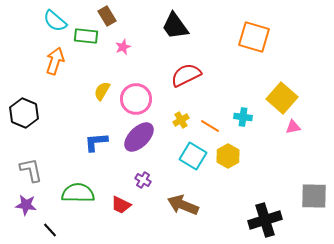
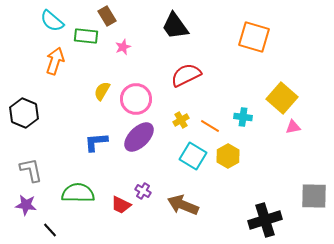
cyan semicircle: moved 3 px left
purple cross: moved 11 px down
